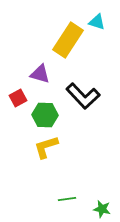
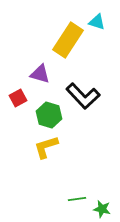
green hexagon: moved 4 px right; rotated 15 degrees clockwise
green line: moved 10 px right
